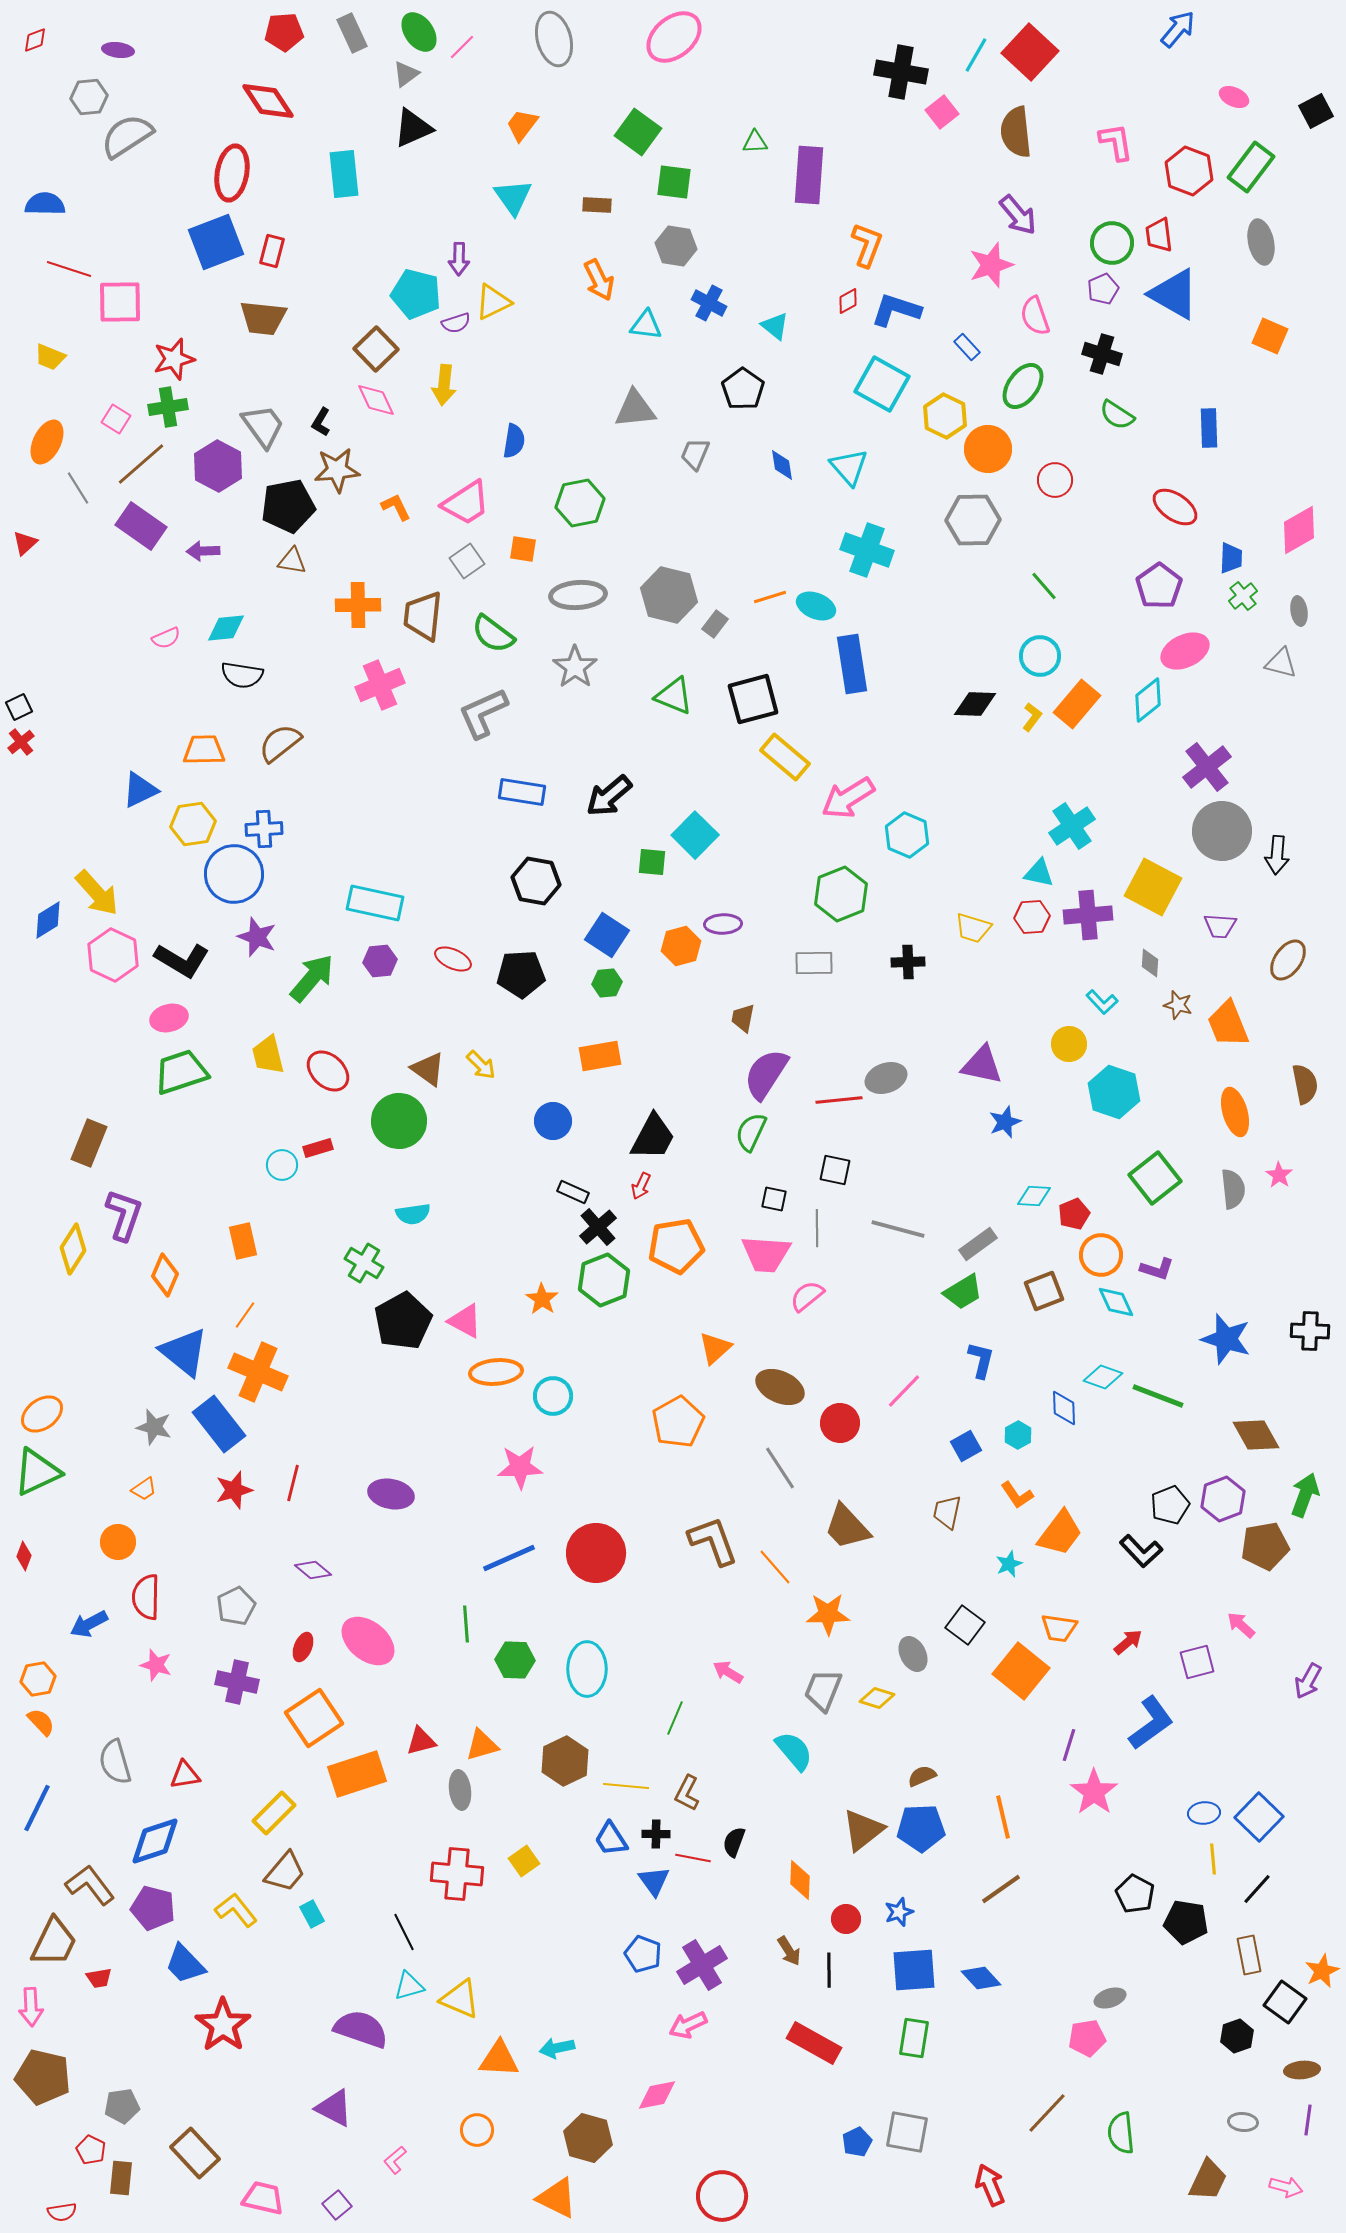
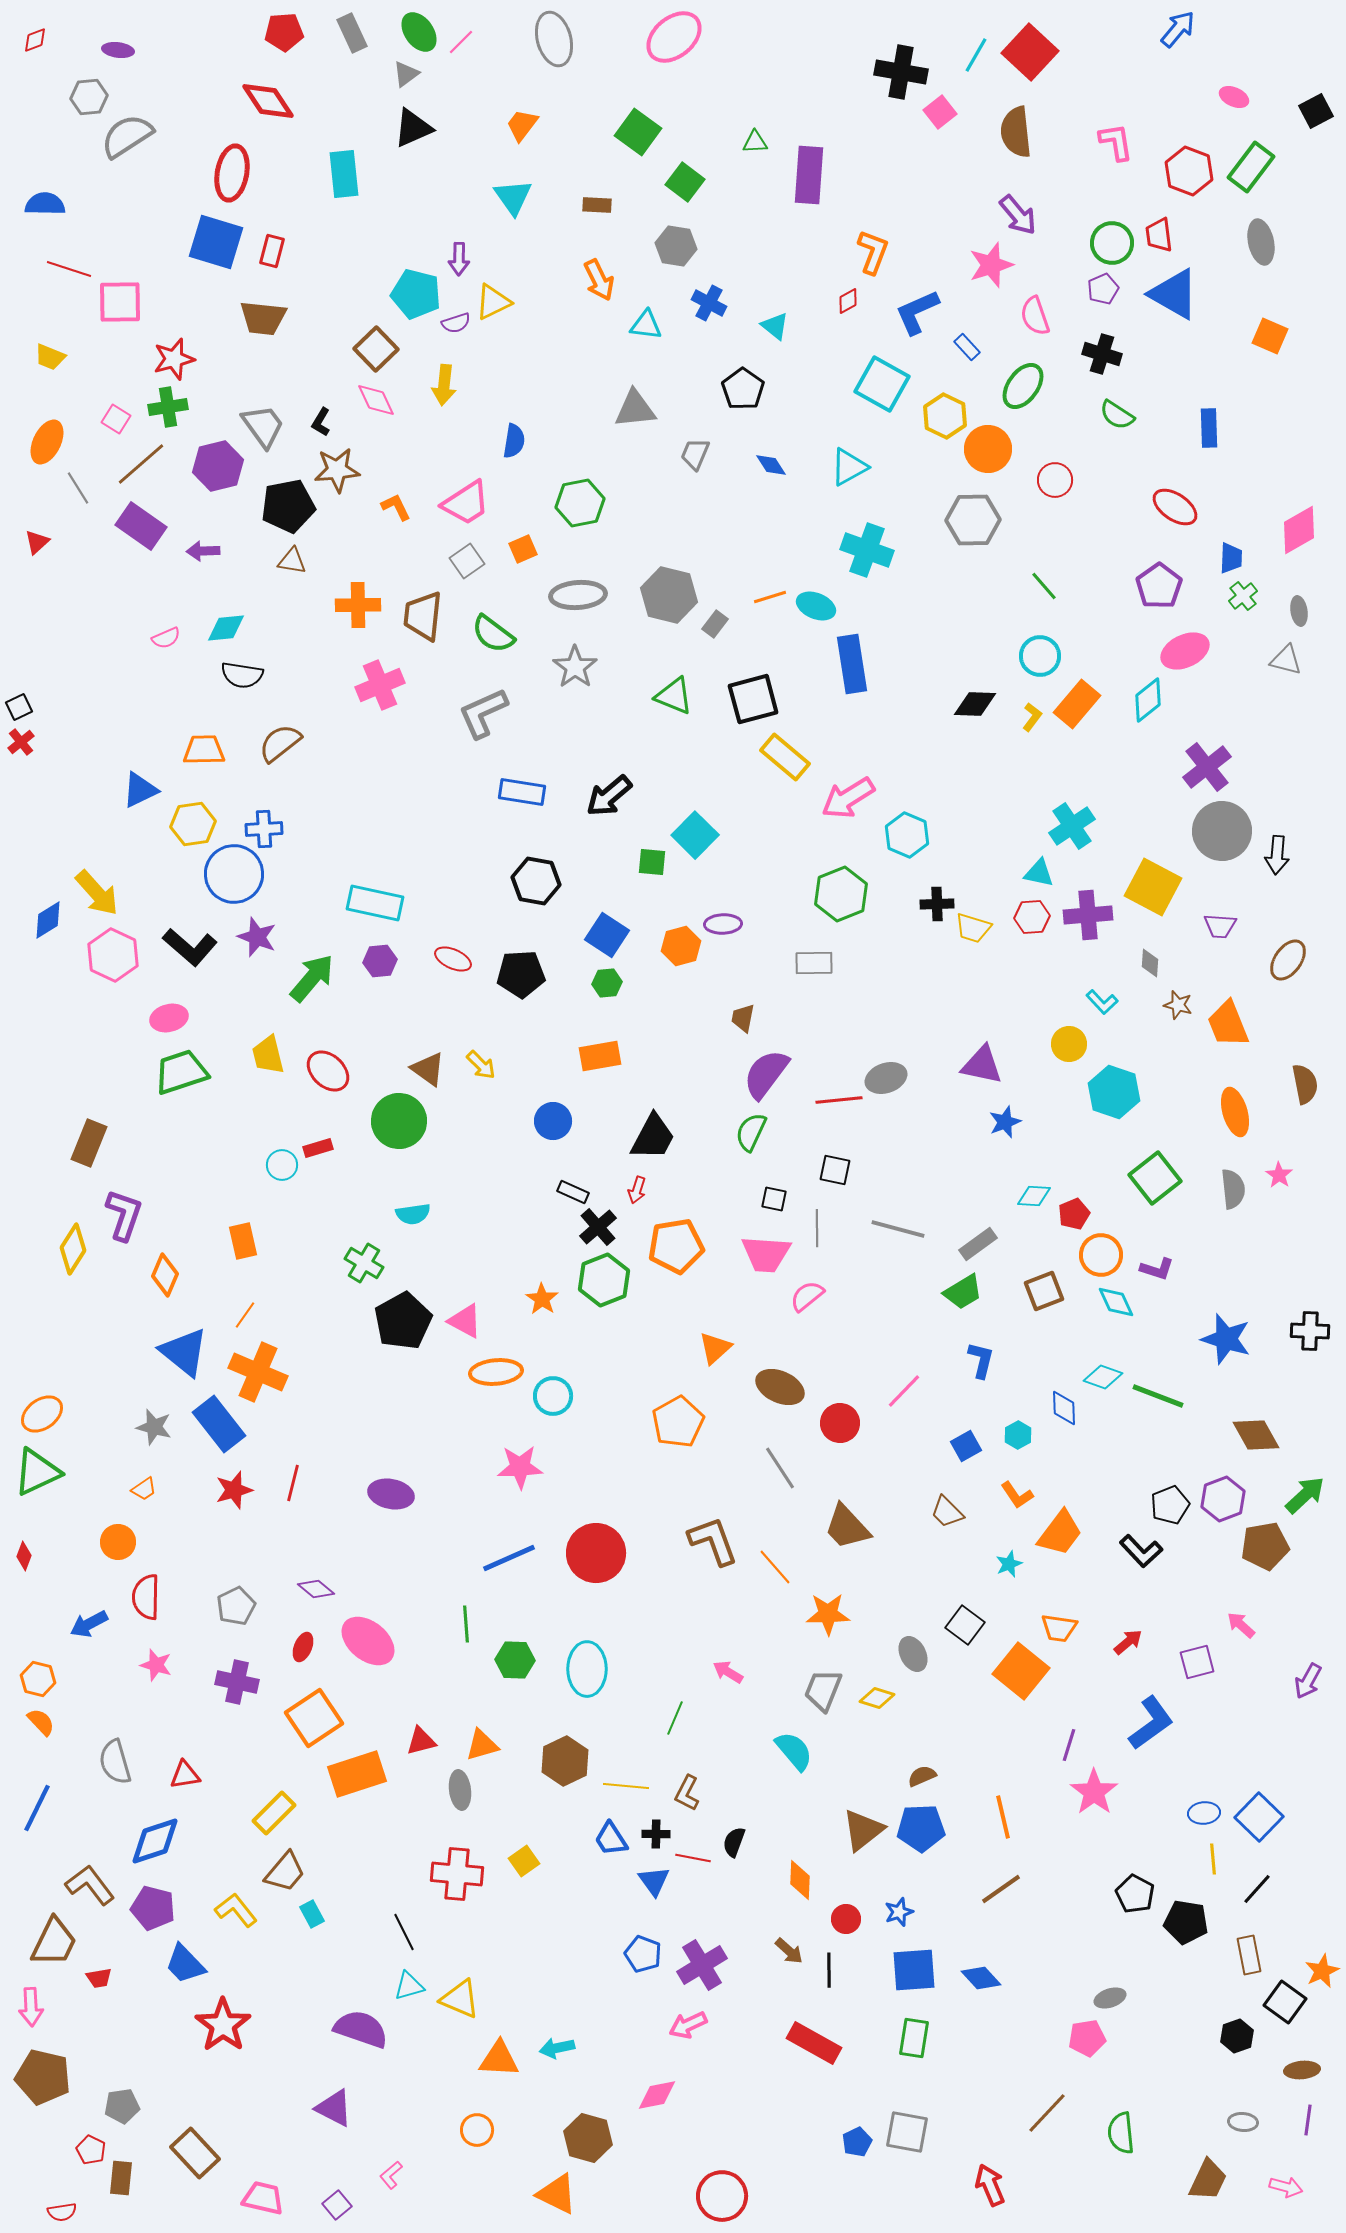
pink line at (462, 47): moved 1 px left, 5 px up
pink square at (942, 112): moved 2 px left
green square at (674, 182): moved 11 px right; rotated 30 degrees clockwise
blue square at (216, 242): rotated 38 degrees clockwise
orange L-shape at (867, 245): moved 6 px right, 7 px down
blue L-shape at (896, 310): moved 21 px right, 2 px down; rotated 42 degrees counterclockwise
blue diamond at (782, 465): moved 11 px left; rotated 24 degrees counterclockwise
purple hexagon at (218, 466): rotated 18 degrees clockwise
cyan triangle at (849, 467): rotated 42 degrees clockwise
red triangle at (25, 543): moved 12 px right, 1 px up
orange square at (523, 549): rotated 32 degrees counterclockwise
gray triangle at (1281, 663): moved 5 px right, 3 px up
black L-shape at (182, 960): moved 8 px right, 13 px up; rotated 10 degrees clockwise
black cross at (908, 962): moved 29 px right, 58 px up
purple semicircle at (766, 1074): rotated 4 degrees clockwise
red arrow at (641, 1186): moved 4 px left, 4 px down; rotated 8 degrees counterclockwise
green arrow at (1305, 1495): rotated 27 degrees clockwise
brown trapezoid at (947, 1512): rotated 57 degrees counterclockwise
purple diamond at (313, 1570): moved 3 px right, 19 px down
orange hexagon at (38, 1679): rotated 24 degrees clockwise
brown arrow at (789, 1951): rotated 16 degrees counterclockwise
pink L-shape at (395, 2160): moved 4 px left, 15 px down
orange triangle at (557, 2198): moved 4 px up
